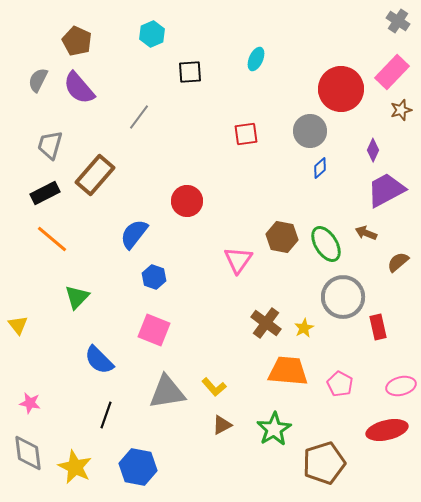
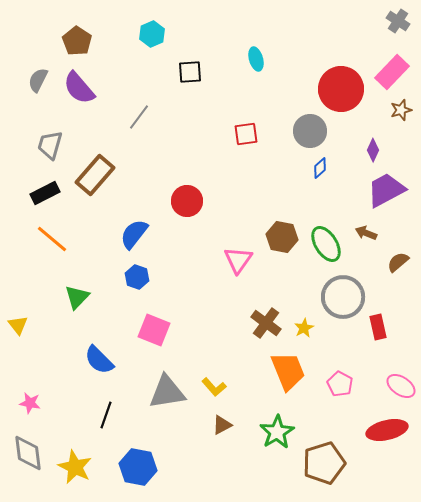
brown pentagon at (77, 41): rotated 8 degrees clockwise
cyan ellipse at (256, 59): rotated 40 degrees counterclockwise
blue hexagon at (154, 277): moved 17 px left
orange trapezoid at (288, 371): rotated 63 degrees clockwise
pink ellipse at (401, 386): rotated 48 degrees clockwise
green star at (274, 429): moved 3 px right, 3 px down
